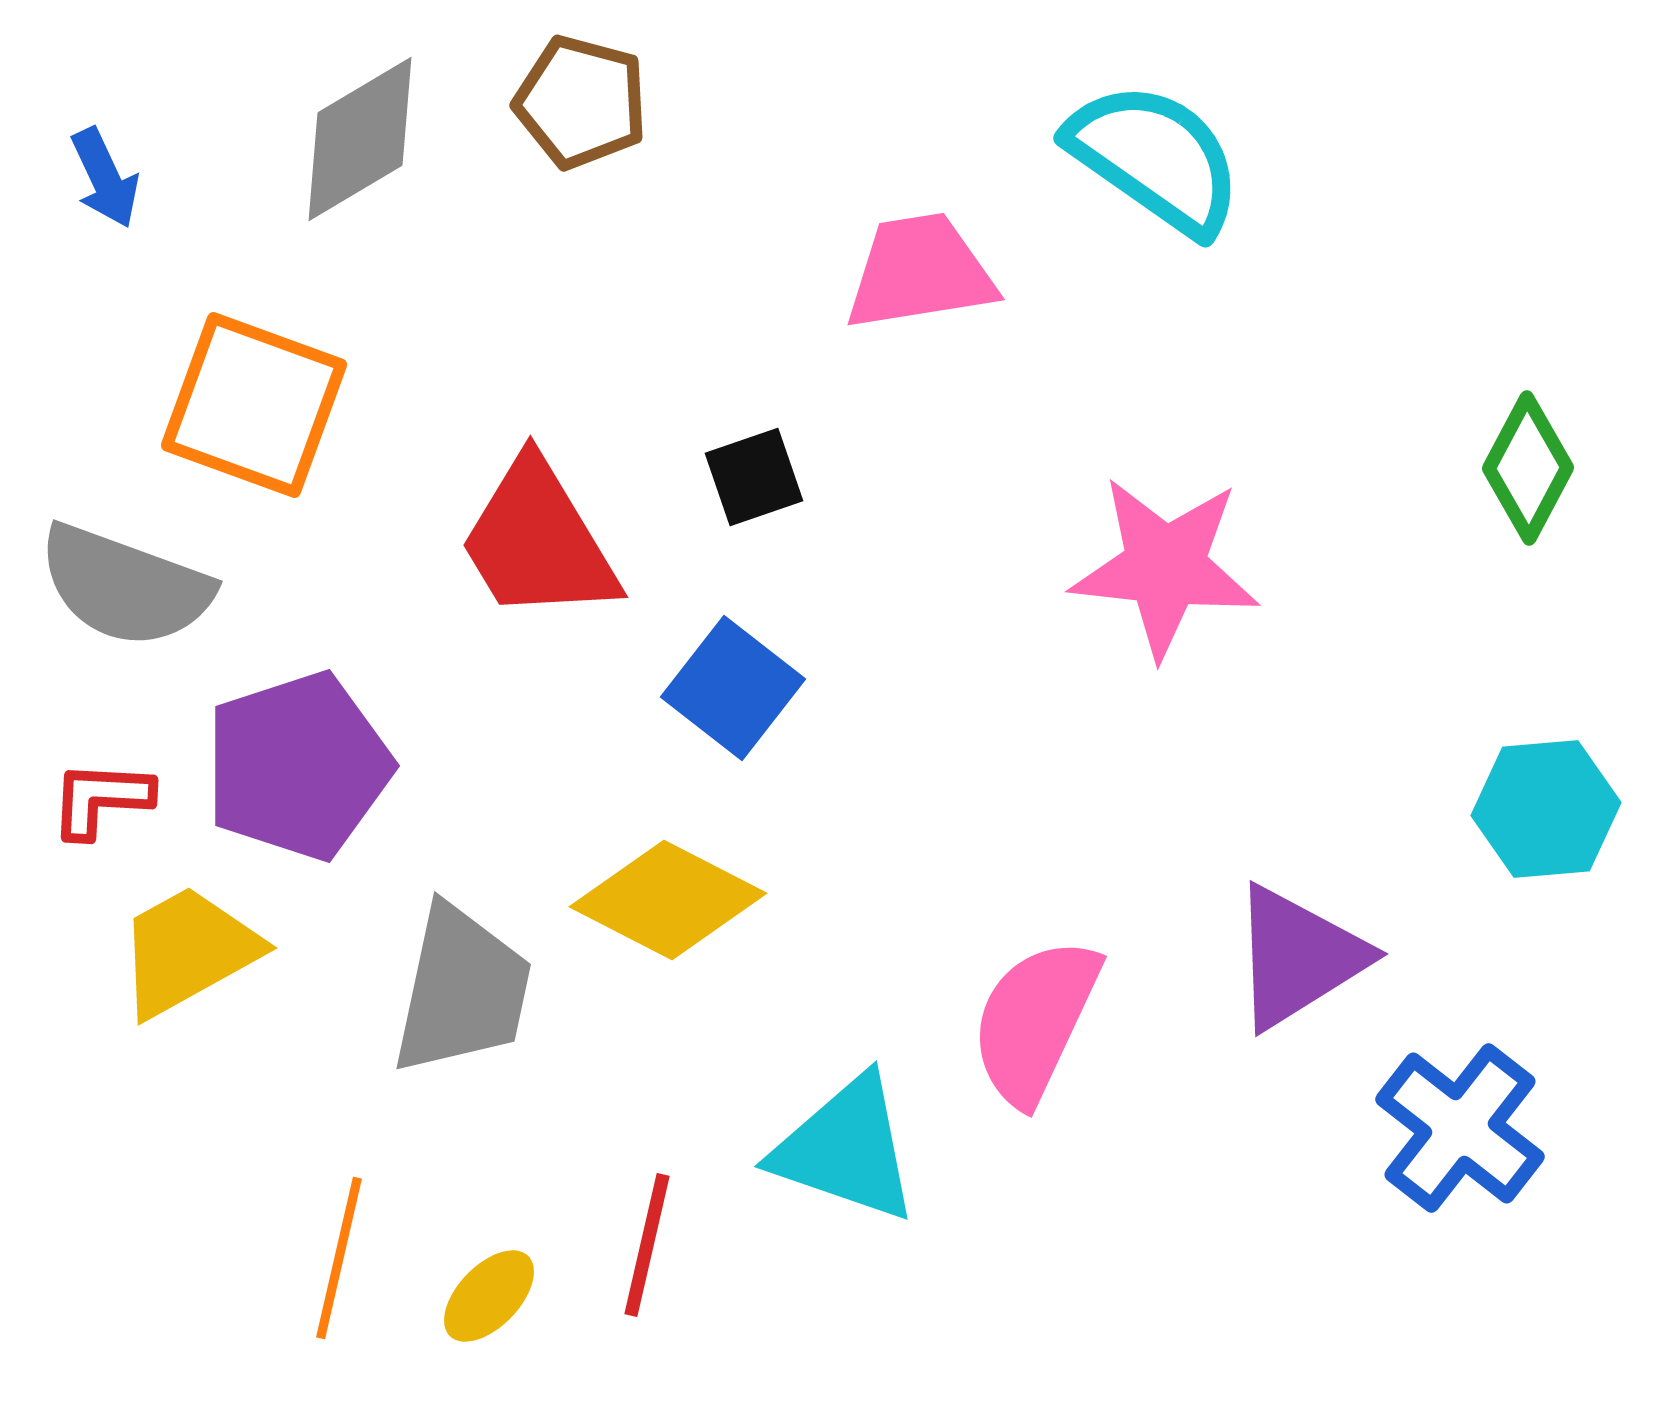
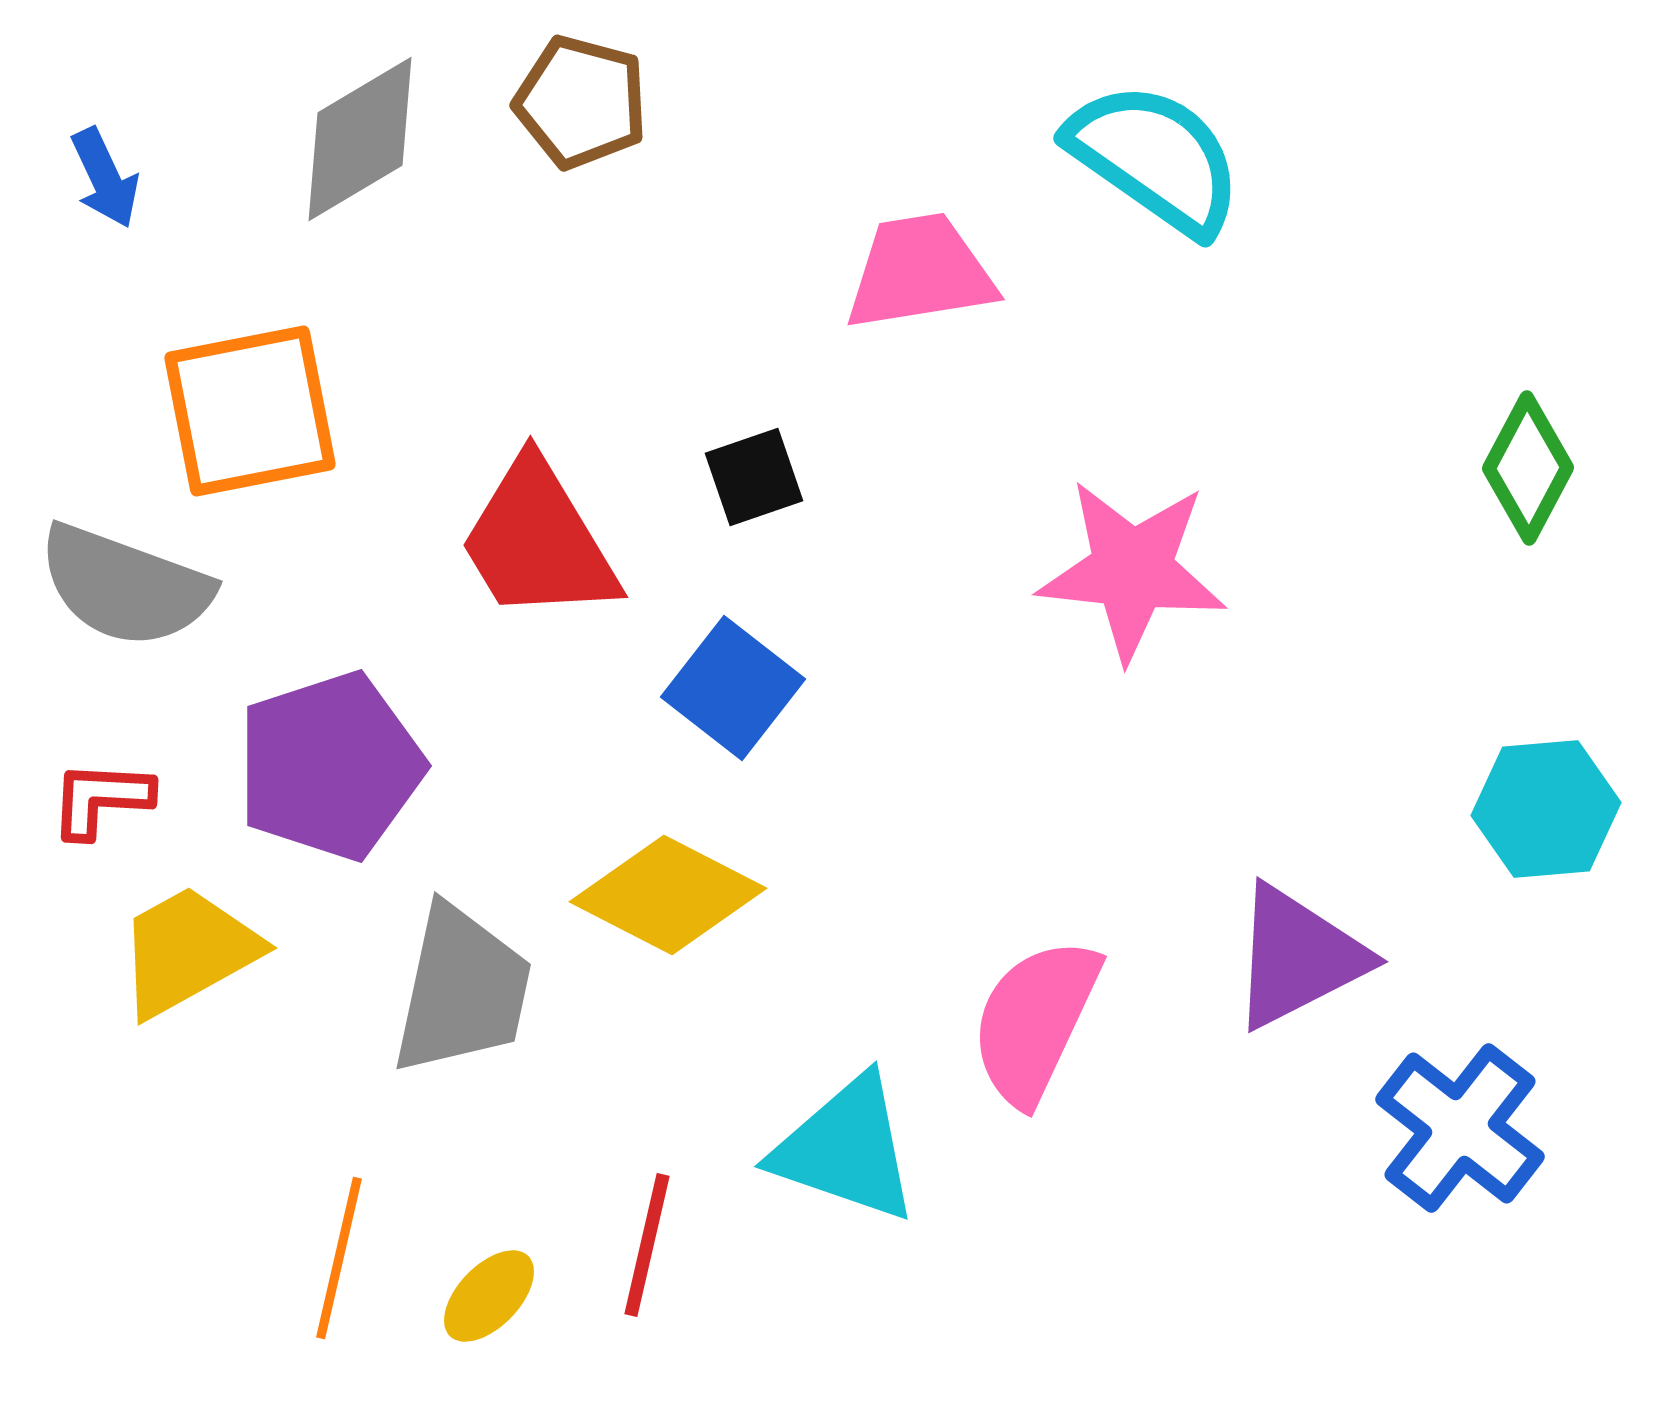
orange square: moved 4 px left, 6 px down; rotated 31 degrees counterclockwise
pink star: moved 33 px left, 3 px down
purple pentagon: moved 32 px right
yellow diamond: moved 5 px up
purple triangle: rotated 5 degrees clockwise
